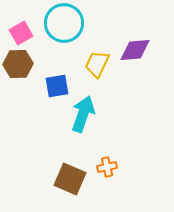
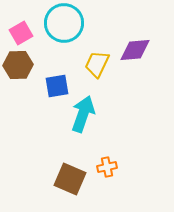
brown hexagon: moved 1 px down
